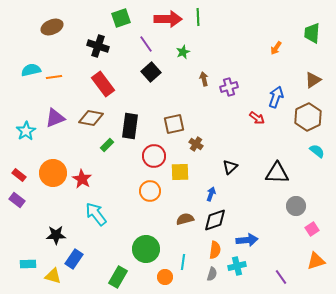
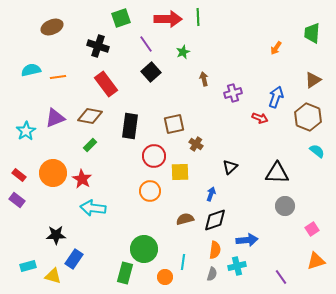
orange line at (54, 77): moved 4 px right
red rectangle at (103, 84): moved 3 px right
purple cross at (229, 87): moved 4 px right, 6 px down
brown hexagon at (308, 117): rotated 12 degrees counterclockwise
brown diamond at (91, 118): moved 1 px left, 2 px up
red arrow at (257, 118): moved 3 px right; rotated 14 degrees counterclockwise
green rectangle at (107, 145): moved 17 px left
gray circle at (296, 206): moved 11 px left
cyan arrow at (96, 214): moved 3 px left, 6 px up; rotated 45 degrees counterclockwise
green circle at (146, 249): moved 2 px left
cyan rectangle at (28, 264): moved 2 px down; rotated 14 degrees counterclockwise
green rectangle at (118, 277): moved 7 px right, 4 px up; rotated 15 degrees counterclockwise
